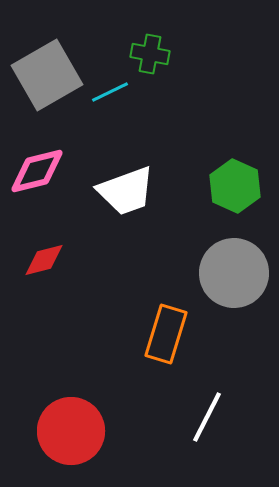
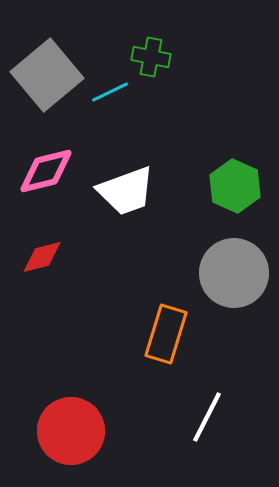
green cross: moved 1 px right, 3 px down
gray square: rotated 10 degrees counterclockwise
pink diamond: moved 9 px right
red diamond: moved 2 px left, 3 px up
